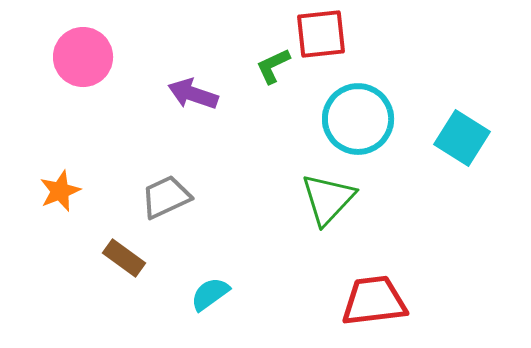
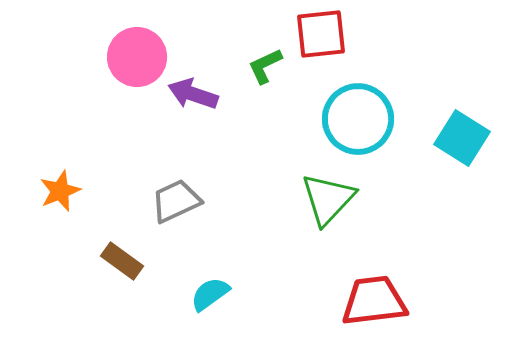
pink circle: moved 54 px right
green L-shape: moved 8 px left
gray trapezoid: moved 10 px right, 4 px down
brown rectangle: moved 2 px left, 3 px down
